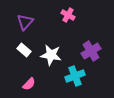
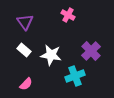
purple triangle: rotated 18 degrees counterclockwise
purple cross: rotated 12 degrees counterclockwise
pink semicircle: moved 3 px left
